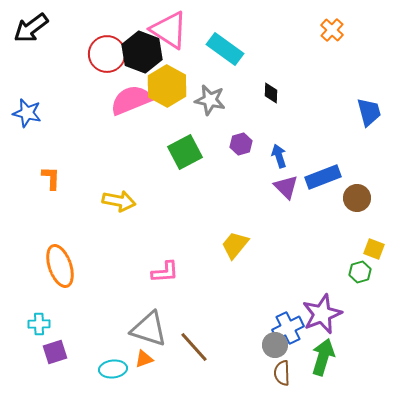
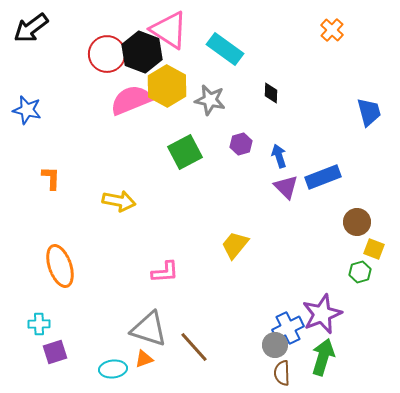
blue star: moved 3 px up
brown circle: moved 24 px down
